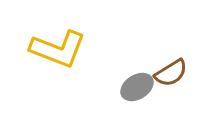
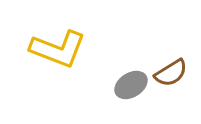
gray ellipse: moved 6 px left, 2 px up
